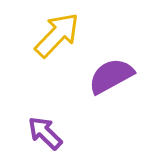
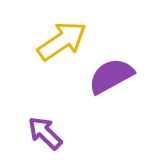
yellow arrow: moved 5 px right, 6 px down; rotated 12 degrees clockwise
